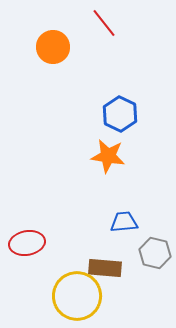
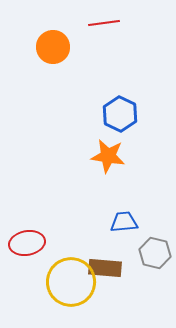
red line: rotated 60 degrees counterclockwise
yellow circle: moved 6 px left, 14 px up
